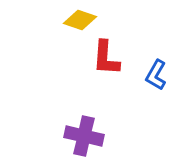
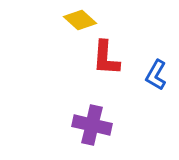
yellow diamond: rotated 24 degrees clockwise
purple cross: moved 8 px right, 11 px up
